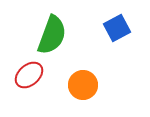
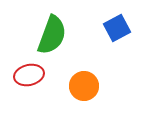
red ellipse: rotated 28 degrees clockwise
orange circle: moved 1 px right, 1 px down
